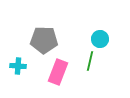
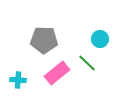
green line: moved 3 px left, 2 px down; rotated 60 degrees counterclockwise
cyan cross: moved 14 px down
pink rectangle: moved 1 px left, 1 px down; rotated 30 degrees clockwise
